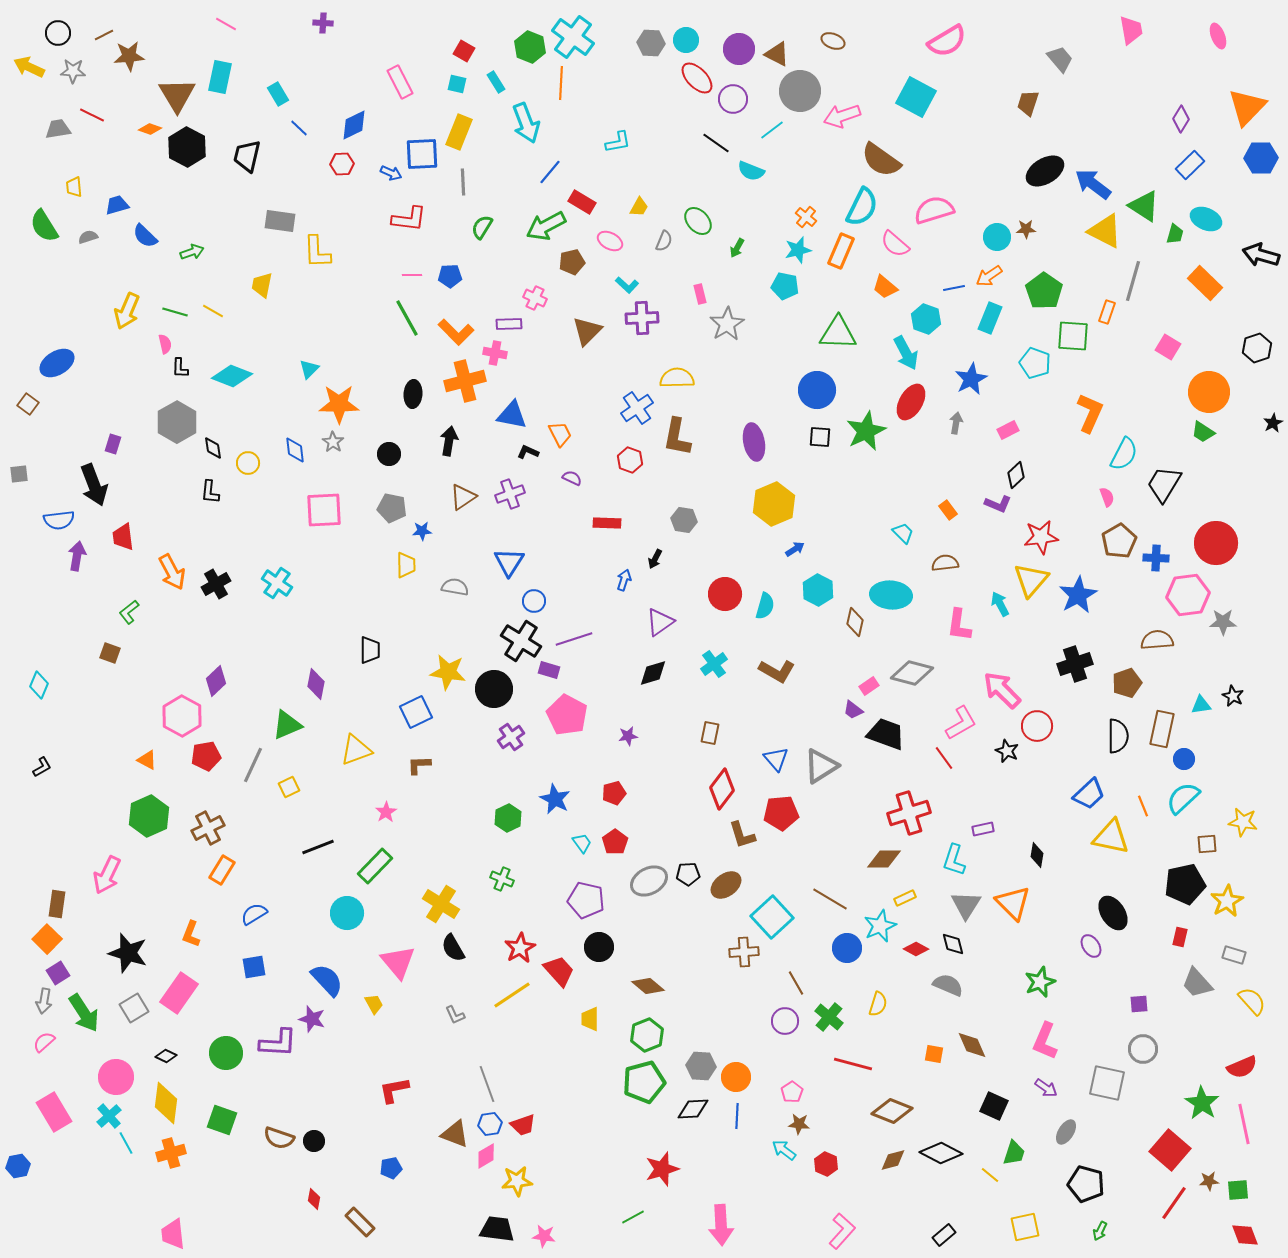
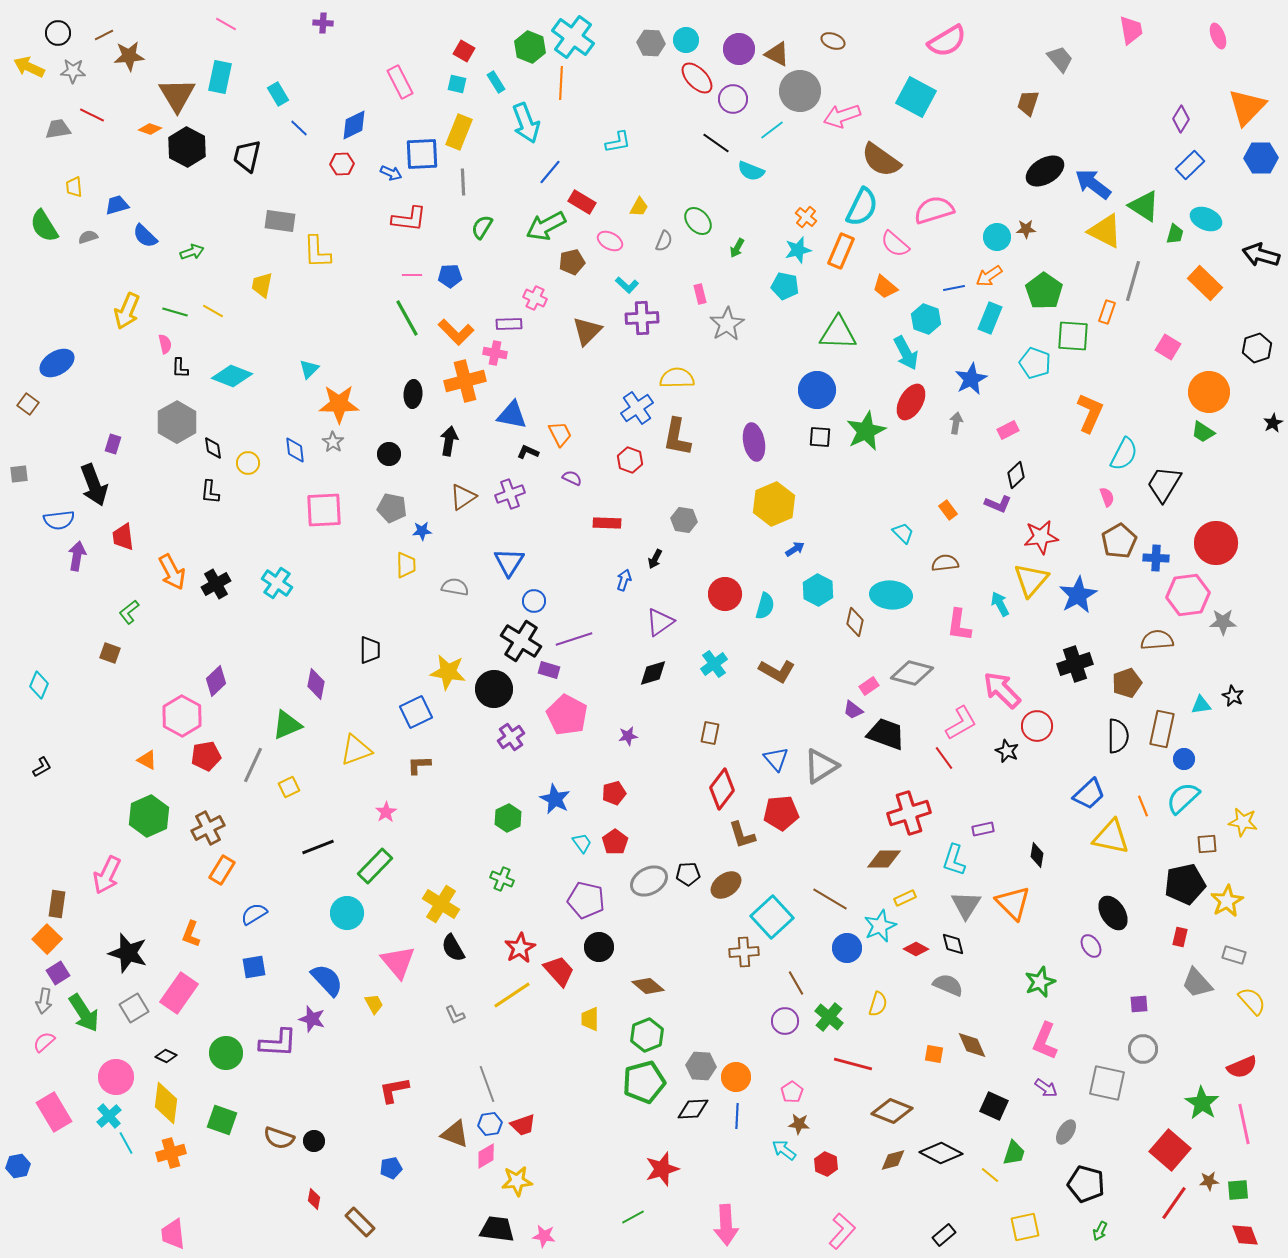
pink arrow at (721, 1225): moved 5 px right
